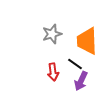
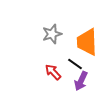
orange trapezoid: moved 1 px down
red arrow: rotated 144 degrees clockwise
